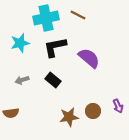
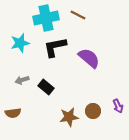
black rectangle: moved 7 px left, 7 px down
brown semicircle: moved 2 px right
